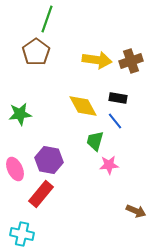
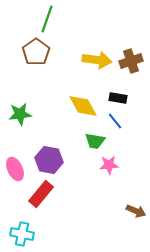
green trapezoid: rotated 95 degrees counterclockwise
